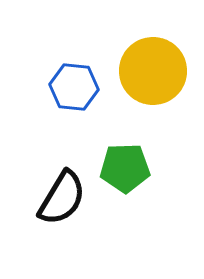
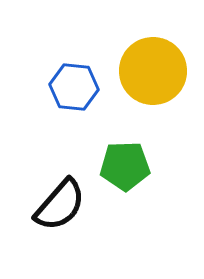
green pentagon: moved 2 px up
black semicircle: moved 2 px left, 7 px down; rotated 10 degrees clockwise
